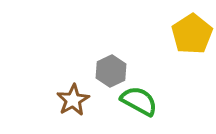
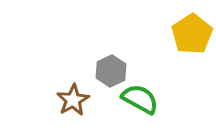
green semicircle: moved 1 px right, 2 px up
